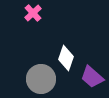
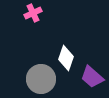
pink cross: rotated 18 degrees clockwise
